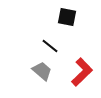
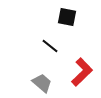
gray trapezoid: moved 12 px down
